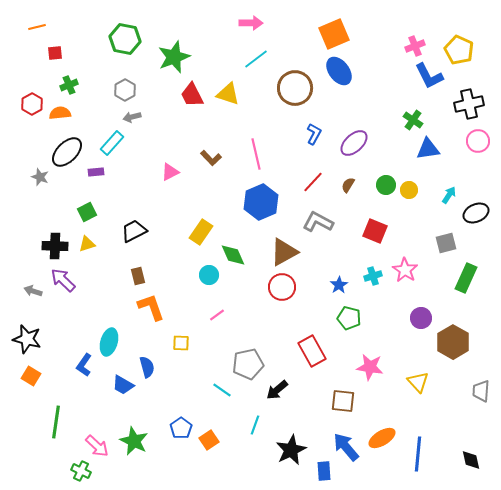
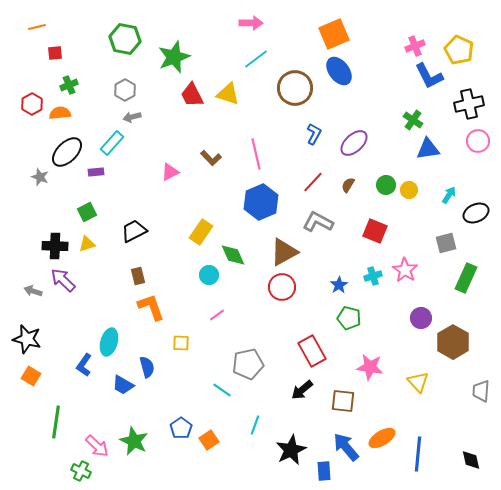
black arrow at (277, 390): moved 25 px right
